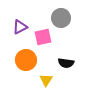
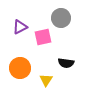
orange circle: moved 6 px left, 8 px down
